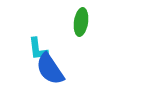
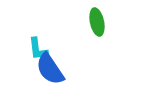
green ellipse: moved 16 px right; rotated 20 degrees counterclockwise
